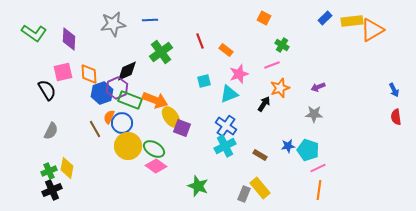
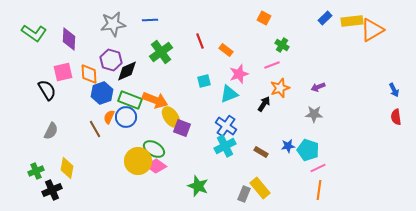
purple hexagon at (117, 88): moved 6 px left, 28 px up; rotated 20 degrees counterclockwise
blue circle at (122, 123): moved 4 px right, 6 px up
yellow circle at (128, 146): moved 10 px right, 15 px down
brown rectangle at (260, 155): moved 1 px right, 3 px up
green cross at (49, 171): moved 13 px left
